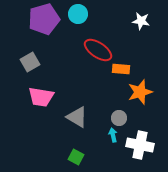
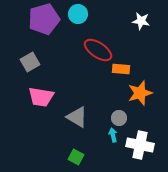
orange star: moved 1 px down
